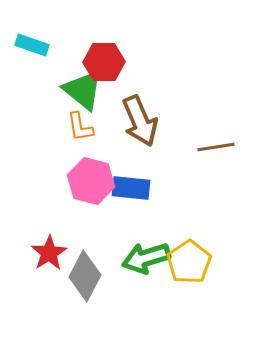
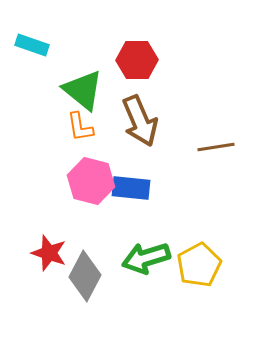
red hexagon: moved 33 px right, 2 px up
red star: rotated 21 degrees counterclockwise
yellow pentagon: moved 10 px right, 3 px down; rotated 6 degrees clockwise
